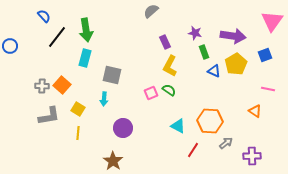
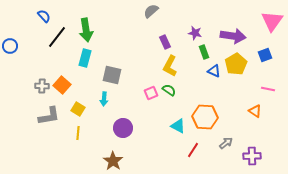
orange hexagon: moved 5 px left, 4 px up
